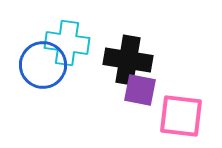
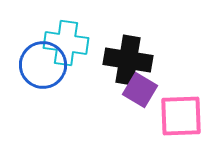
cyan cross: moved 1 px left
purple square: rotated 20 degrees clockwise
pink square: rotated 9 degrees counterclockwise
